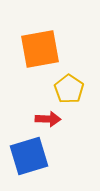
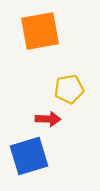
orange square: moved 18 px up
yellow pentagon: rotated 28 degrees clockwise
